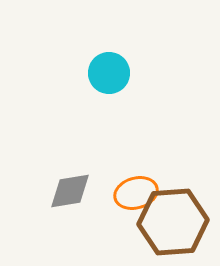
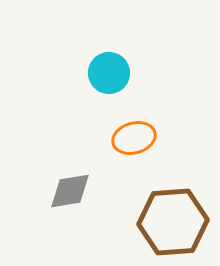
orange ellipse: moved 2 px left, 55 px up
